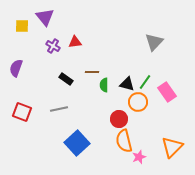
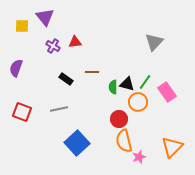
green semicircle: moved 9 px right, 2 px down
